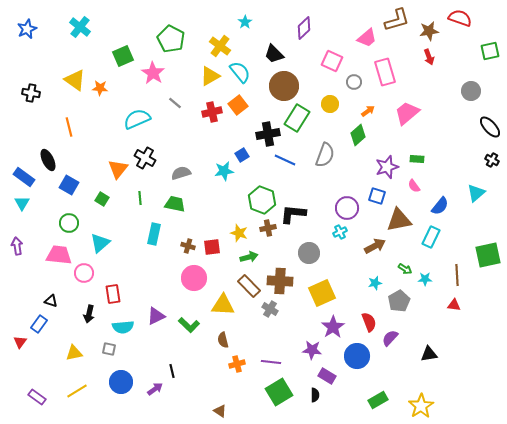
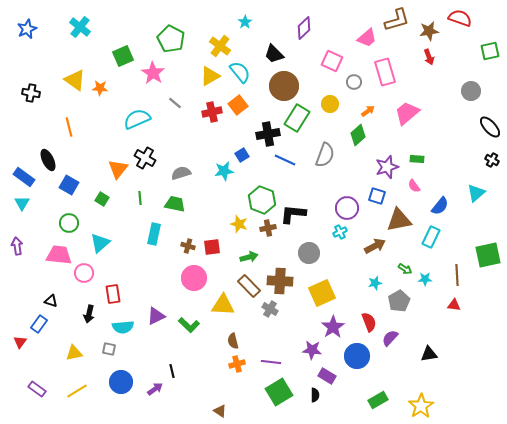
yellow star at (239, 233): moved 9 px up
brown semicircle at (223, 340): moved 10 px right, 1 px down
purple rectangle at (37, 397): moved 8 px up
